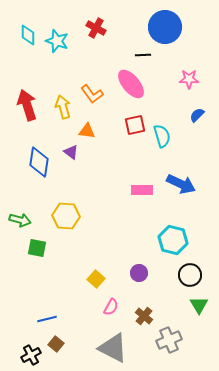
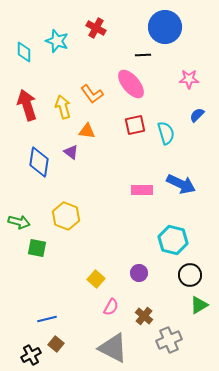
cyan diamond: moved 4 px left, 17 px down
cyan semicircle: moved 4 px right, 3 px up
yellow hexagon: rotated 16 degrees clockwise
green arrow: moved 1 px left, 2 px down
green triangle: rotated 30 degrees clockwise
